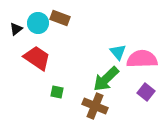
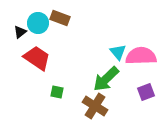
black triangle: moved 4 px right, 3 px down
pink semicircle: moved 1 px left, 3 px up
purple square: rotated 30 degrees clockwise
brown cross: rotated 10 degrees clockwise
